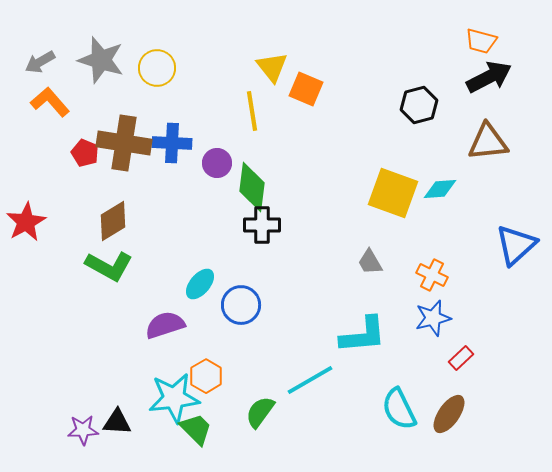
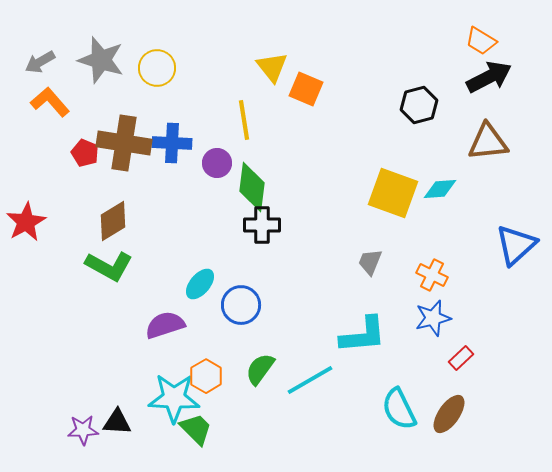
orange trapezoid: rotated 16 degrees clockwise
yellow line: moved 8 px left, 9 px down
gray trapezoid: rotated 52 degrees clockwise
cyan star: rotated 9 degrees clockwise
green semicircle: moved 43 px up
